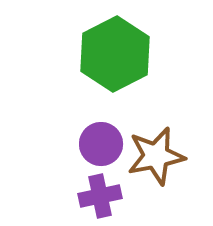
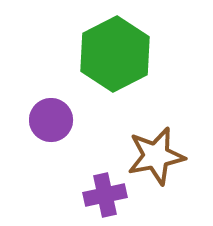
purple circle: moved 50 px left, 24 px up
purple cross: moved 5 px right, 1 px up
